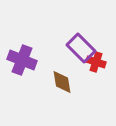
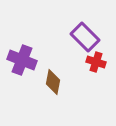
purple rectangle: moved 4 px right, 11 px up
brown diamond: moved 9 px left; rotated 20 degrees clockwise
